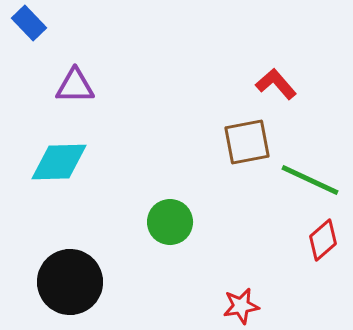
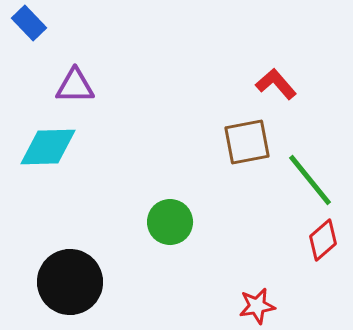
cyan diamond: moved 11 px left, 15 px up
green line: rotated 26 degrees clockwise
red star: moved 16 px right
